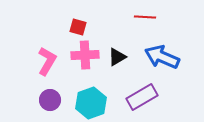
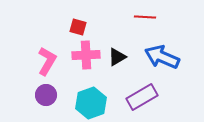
pink cross: moved 1 px right
purple circle: moved 4 px left, 5 px up
